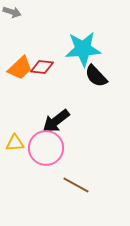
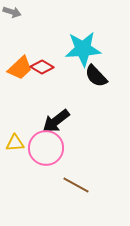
red diamond: rotated 25 degrees clockwise
